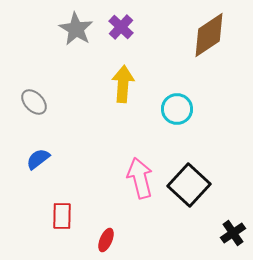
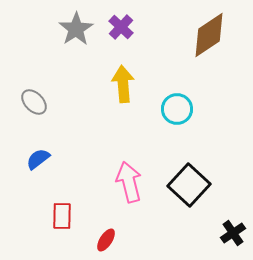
gray star: rotated 8 degrees clockwise
yellow arrow: rotated 9 degrees counterclockwise
pink arrow: moved 11 px left, 4 px down
red ellipse: rotated 10 degrees clockwise
